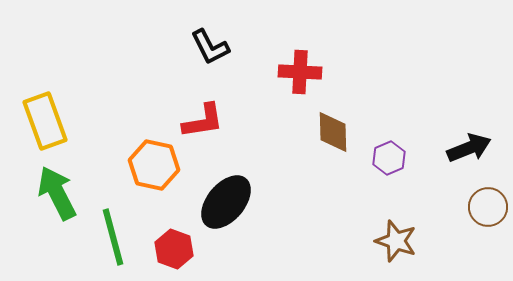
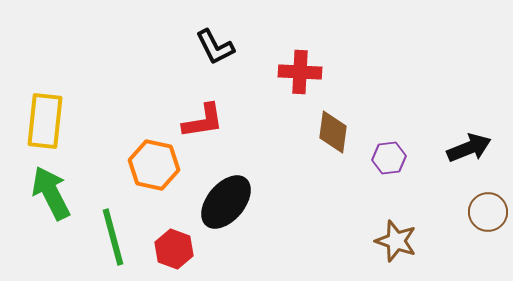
black L-shape: moved 5 px right
yellow rectangle: rotated 26 degrees clockwise
brown diamond: rotated 9 degrees clockwise
purple hexagon: rotated 16 degrees clockwise
green arrow: moved 6 px left
brown circle: moved 5 px down
